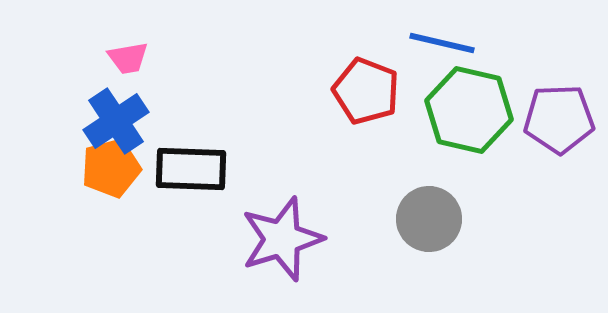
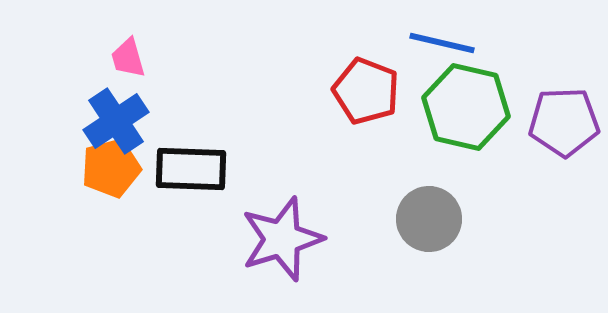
pink trapezoid: rotated 84 degrees clockwise
green hexagon: moved 3 px left, 3 px up
purple pentagon: moved 5 px right, 3 px down
